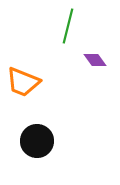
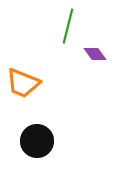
purple diamond: moved 6 px up
orange trapezoid: moved 1 px down
